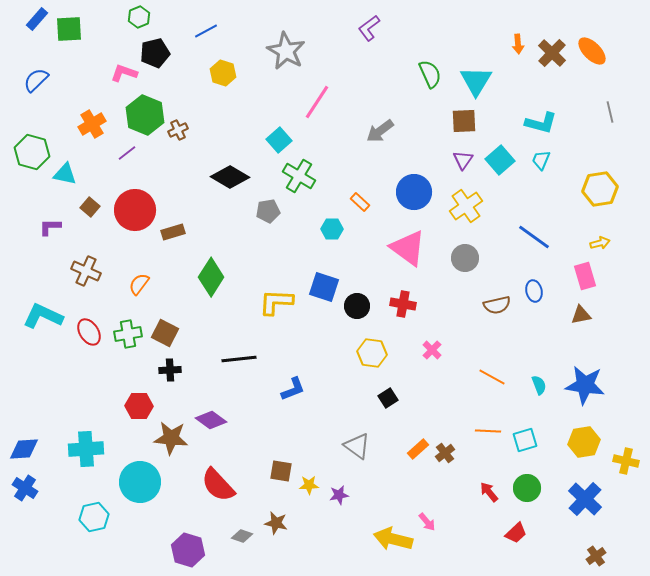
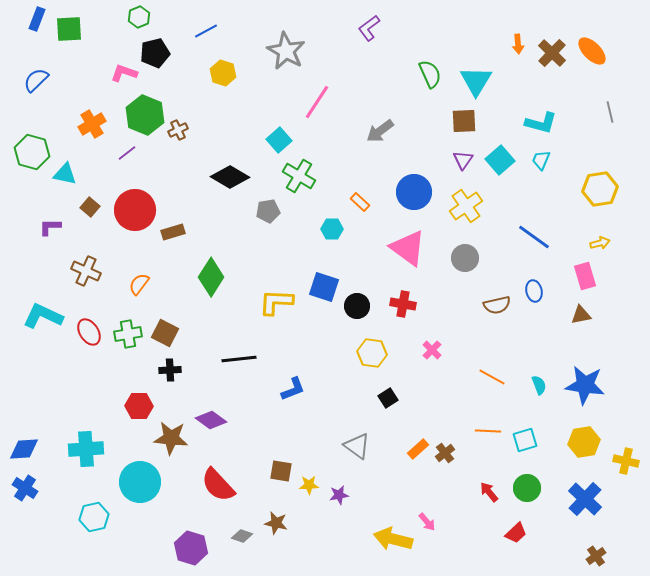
blue rectangle at (37, 19): rotated 20 degrees counterclockwise
purple hexagon at (188, 550): moved 3 px right, 2 px up
